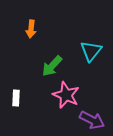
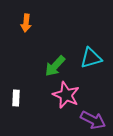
orange arrow: moved 5 px left, 6 px up
cyan triangle: moved 7 px down; rotated 35 degrees clockwise
green arrow: moved 3 px right
purple arrow: moved 1 px right
